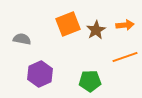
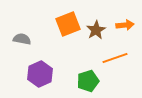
orange line: moved 10 px left, 1 px down
green pentagon: moved 2 px left; rotated 15 degrees counterclockwise
